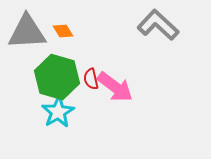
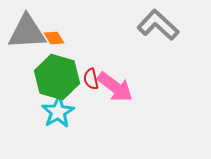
orange diamond: moved 9 px left, 7 px down
